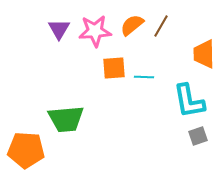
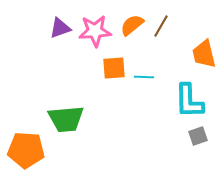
purple triangle: moved 1 px right, 1 px up; rotated 40 degrees clockwise
orange trapezoid: rotated 12 degrees counterclockwise
cyan L-shape: rotated 9 degrees clockwise
